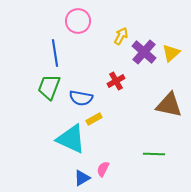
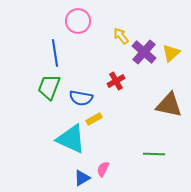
yellow arrow: rotated 66 degrees counterclockwise
